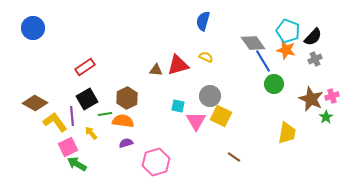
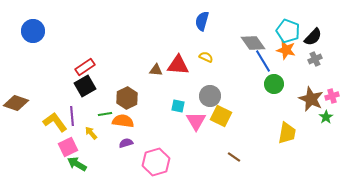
blue semicircle: moved 1 px left
blue circle: moved 3 px down
red triangle: rotated 20 degrees clockwise
black square: moved 2 px left, 13 px up
brown diamond: moved 19 px left; rotated 10 degrees counterclockwise
